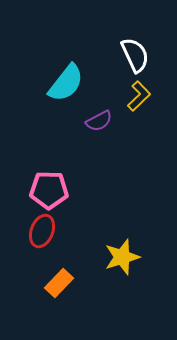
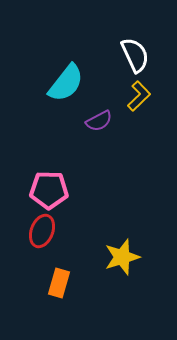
orange rectangle: rotated 28 degrees counterclockwise
